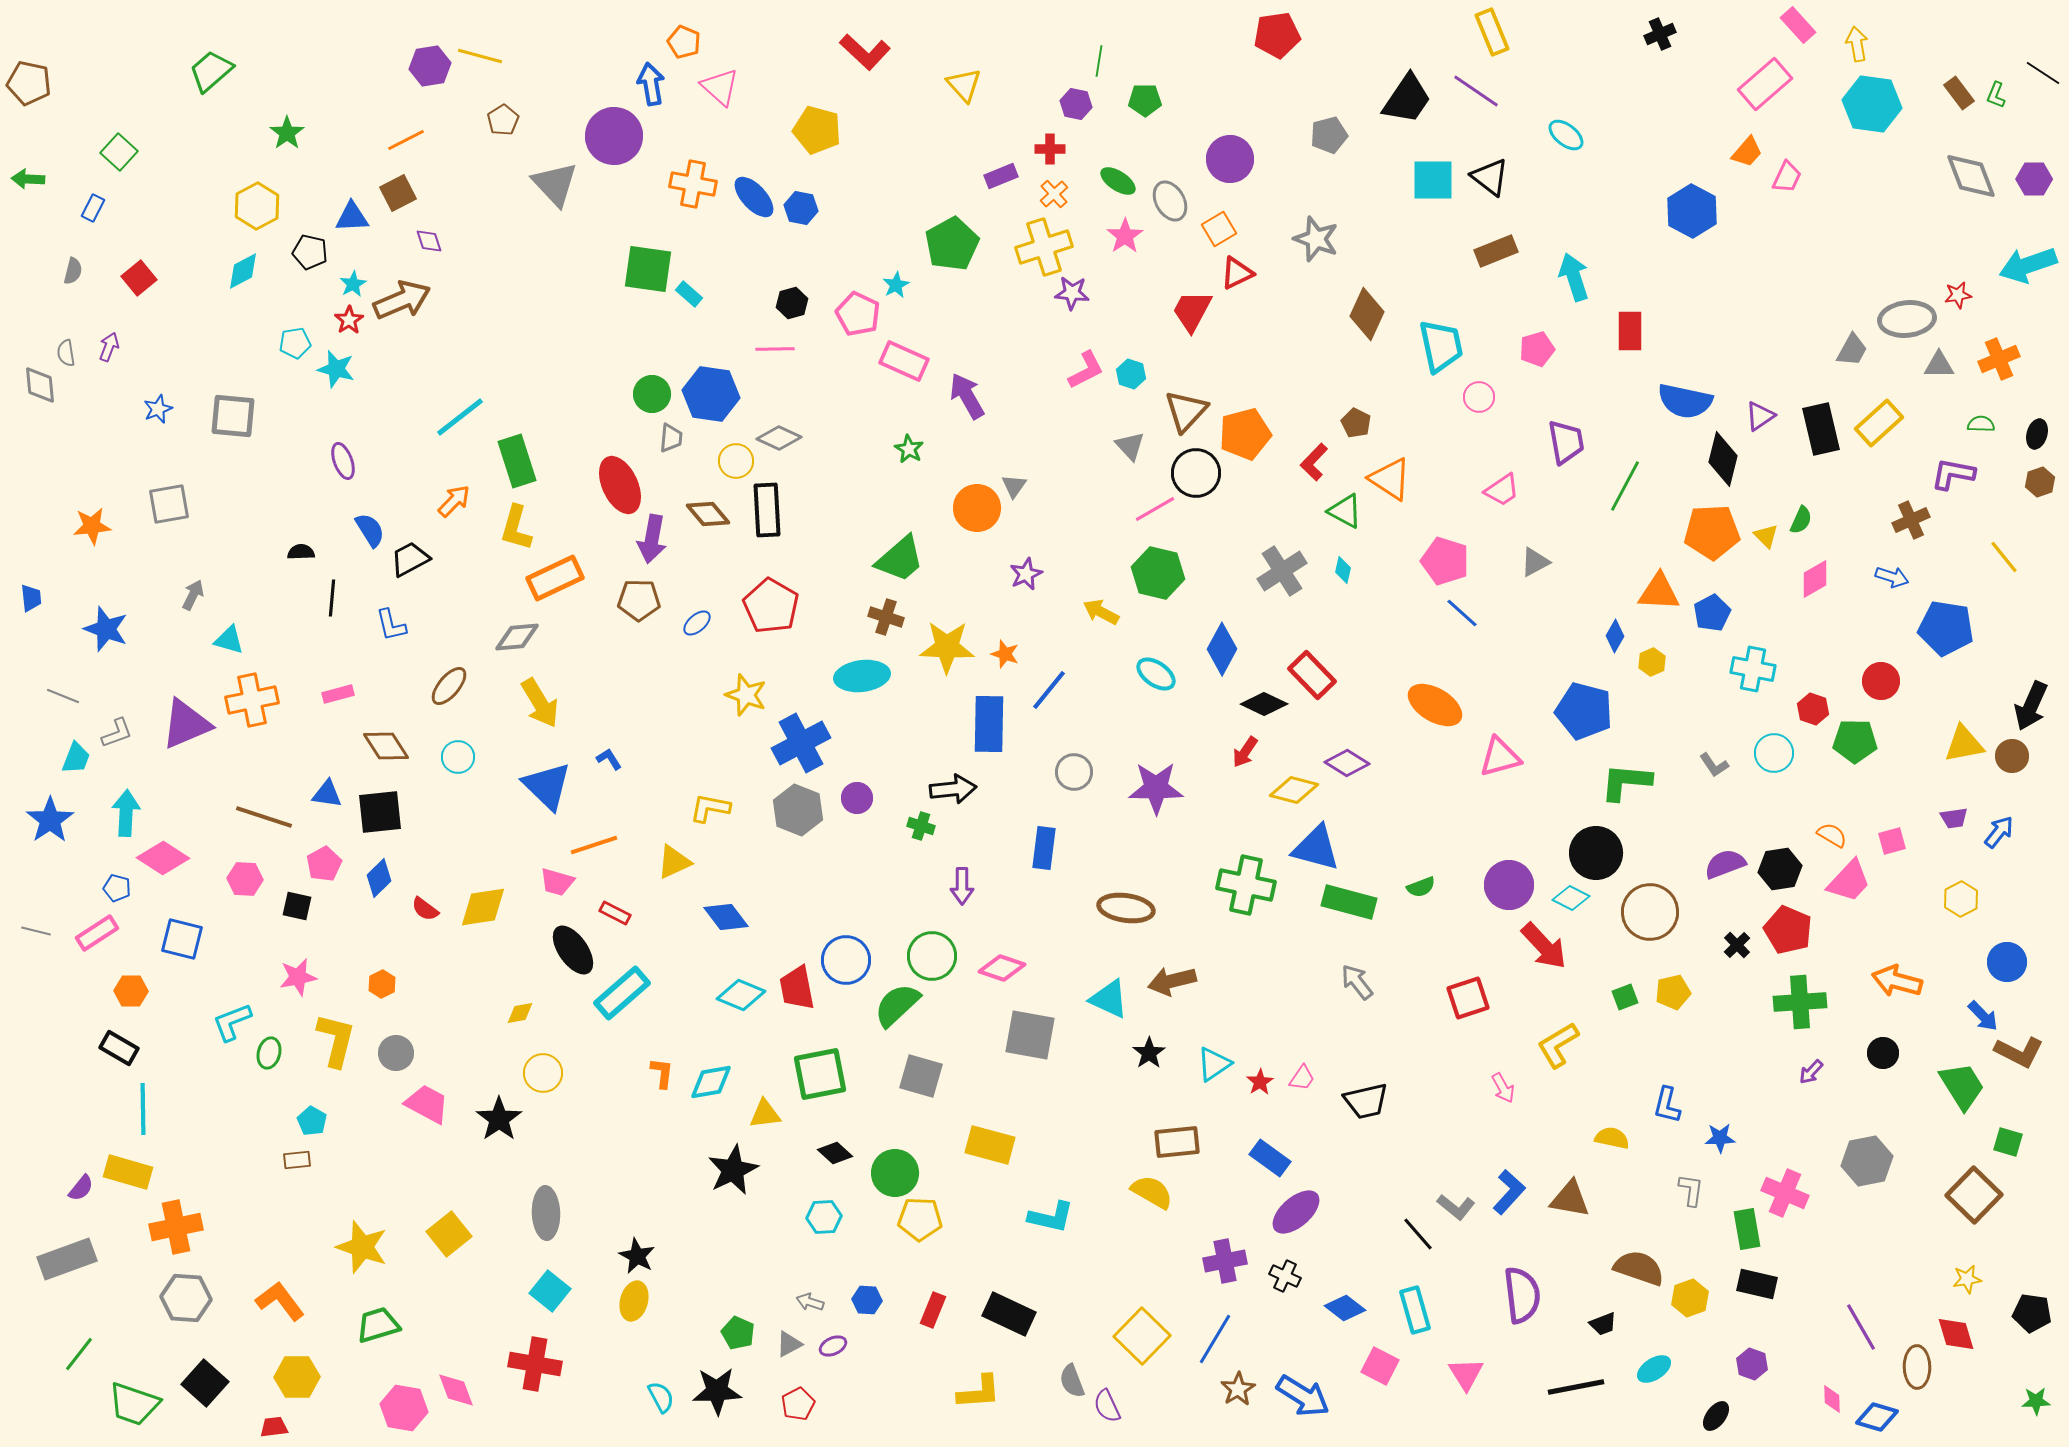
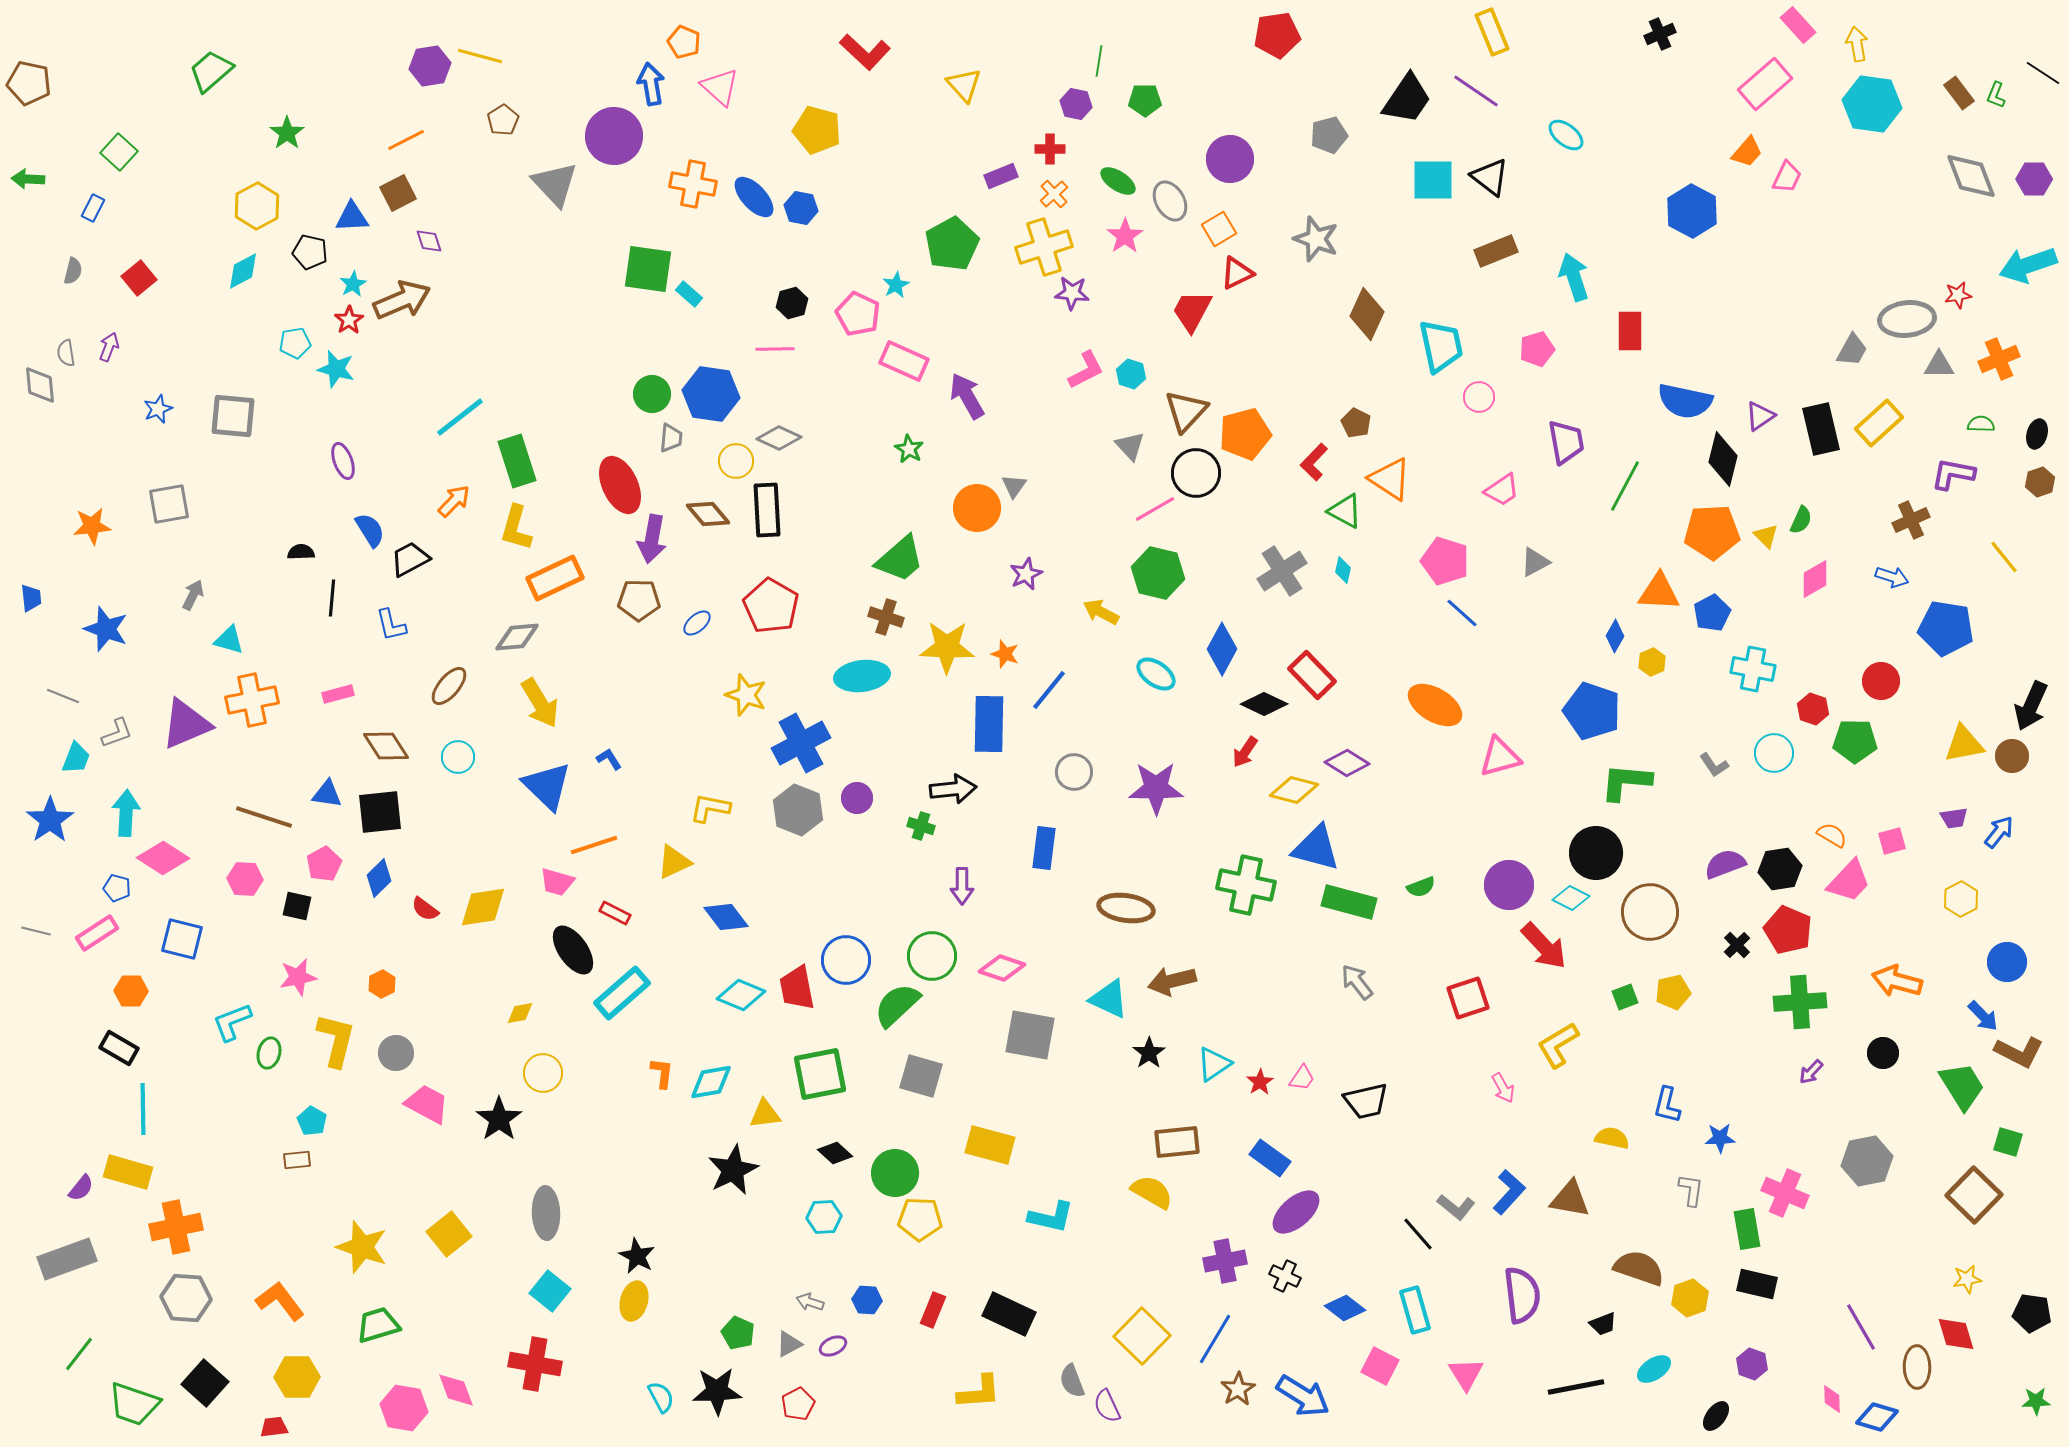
blue pentagon at (1584, 711): moved 8 px right; rotated 4 degrees clockwise
